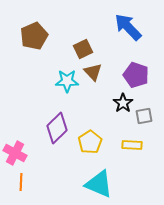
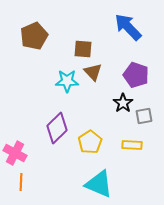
brown square: rotated 30 degrees clockwise
